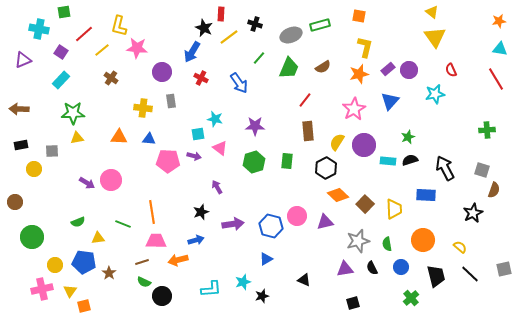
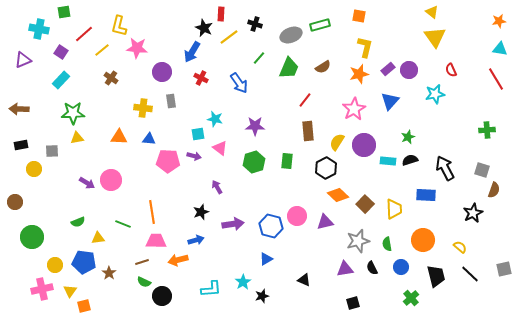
cyan star at (243, 282): rotated 14 degrees counterclockwise
